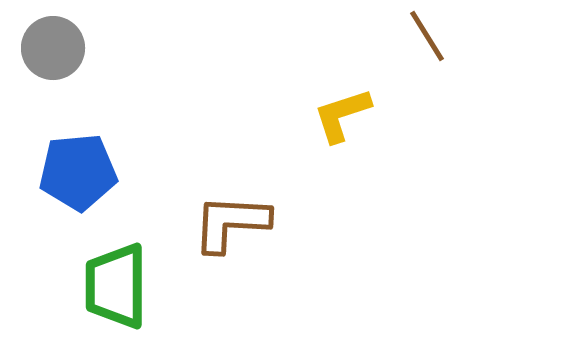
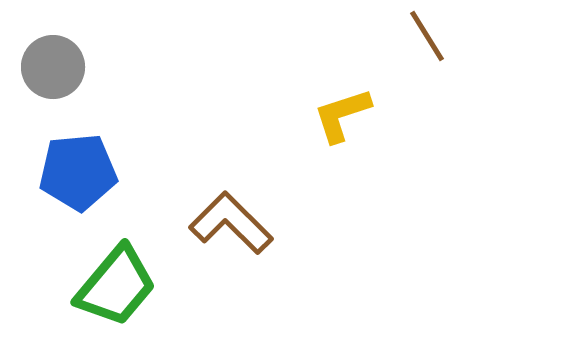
gray circle: moved 19 px down
brown L-shape: rotated 42 degrees clockwise
green trapezoid: rotated 140 degrees counterclockwise
